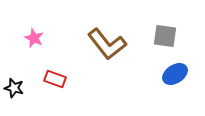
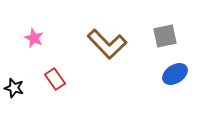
gray square: rotated 20 degrees counterclockwise
brown L-shape: rotated 6 degrees counterclockwise
red rectangle: rotated 35 degrees clockwise
